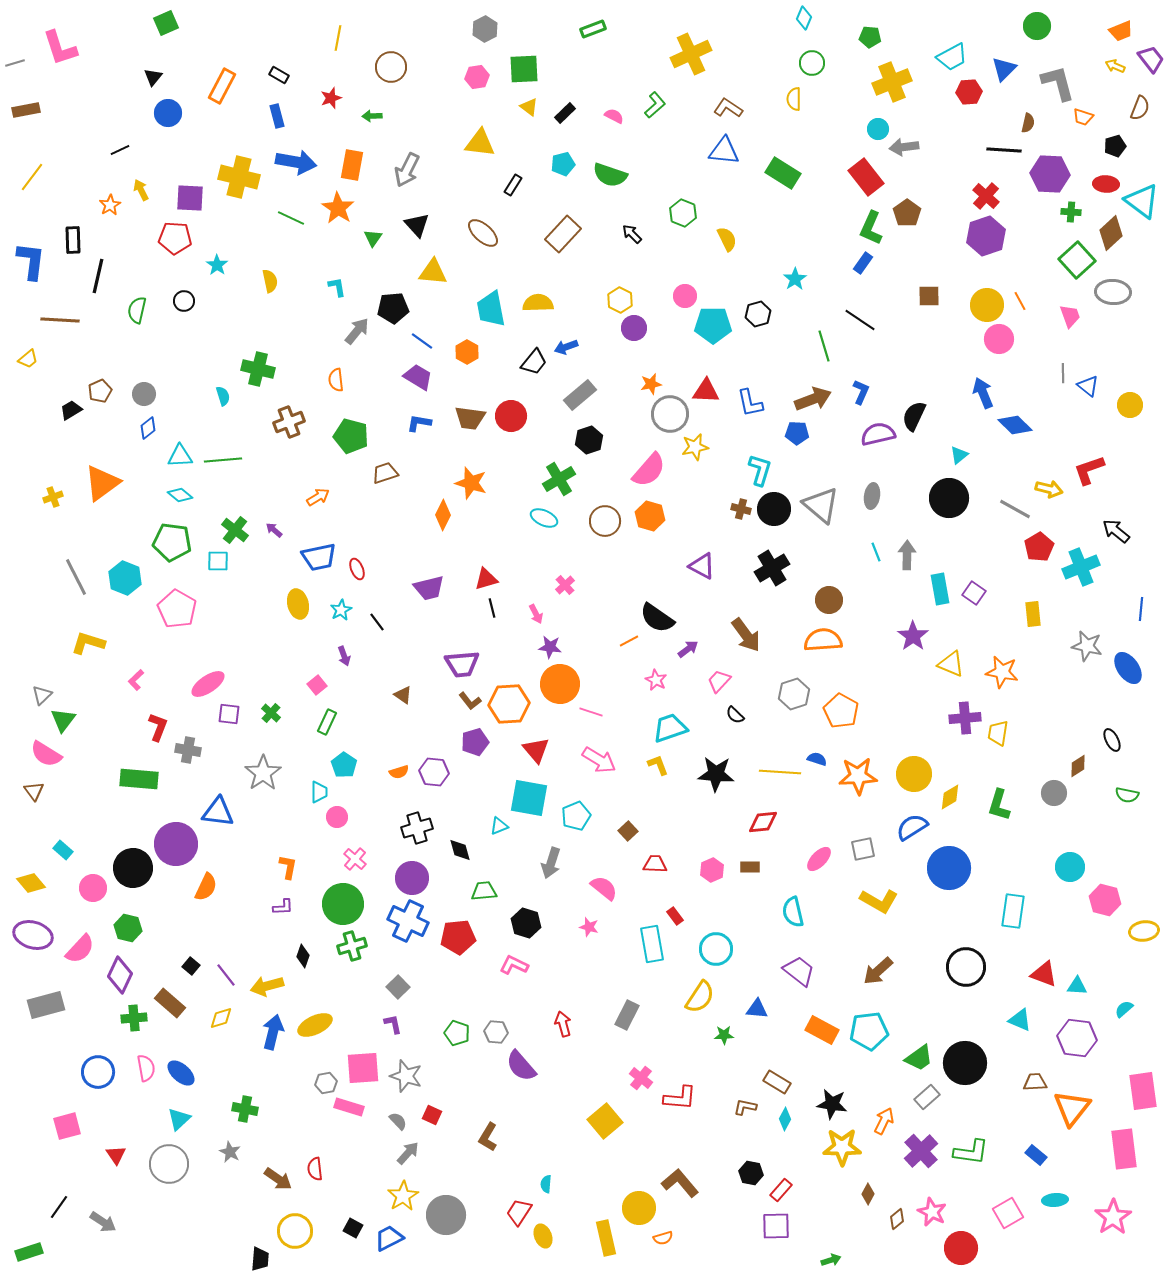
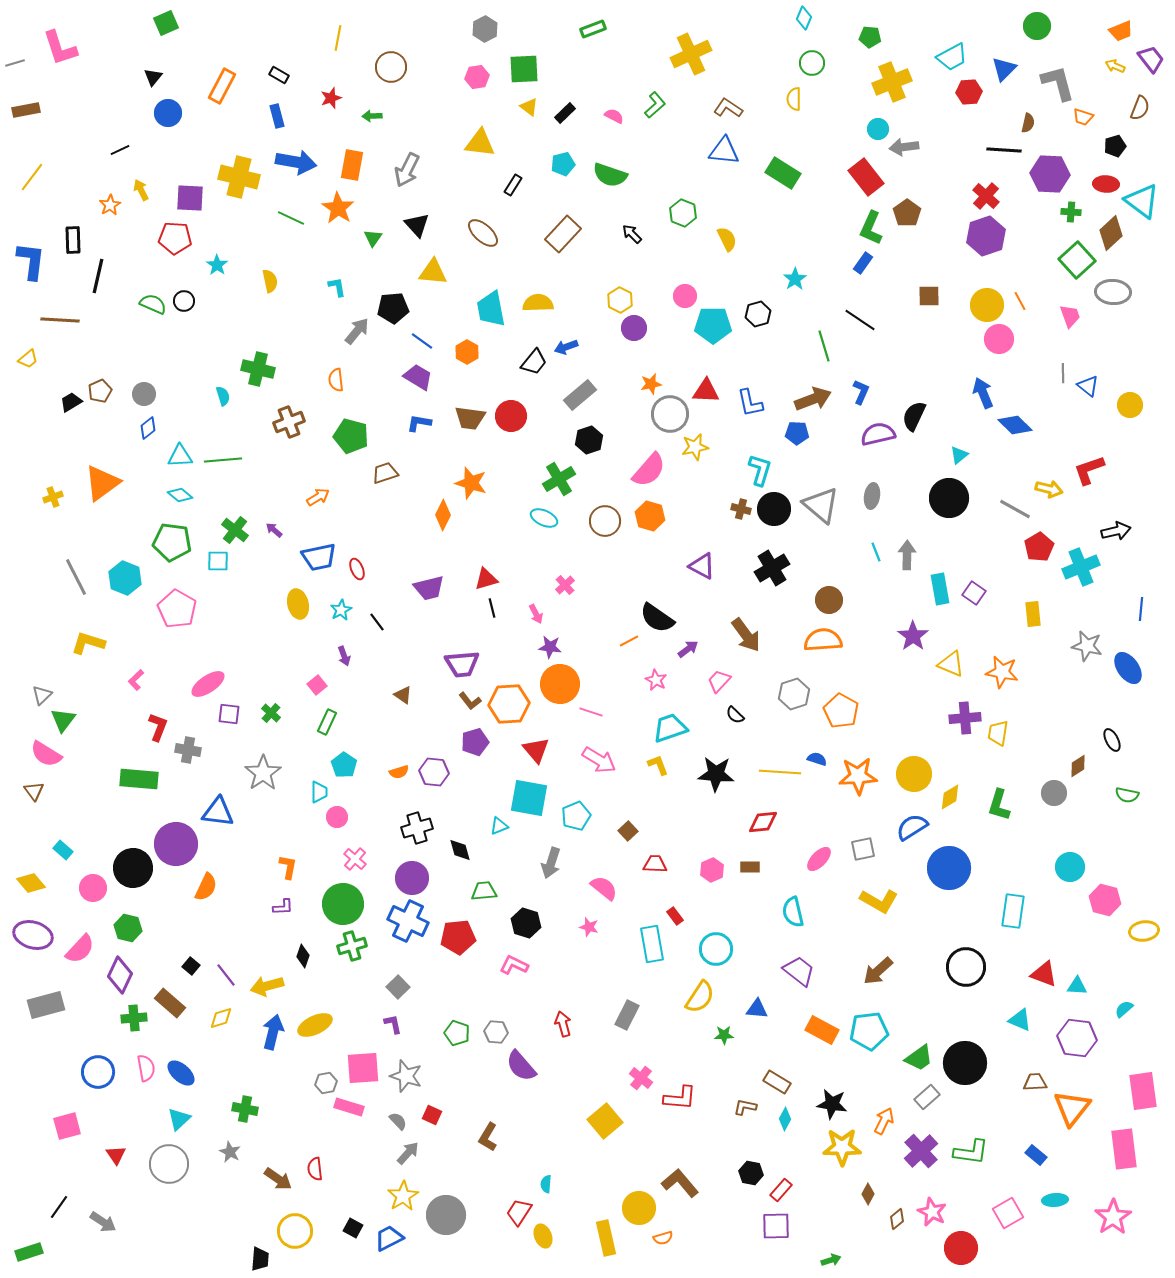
green semicircle at (137, 310): moved 16 px right, 6 px up; rotated 100 degrees clockwise
black trapezoid at (71, 410): moved 8 px up
black arrow at (1116, 531): rotated 128 degrees clockwise
